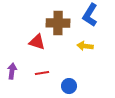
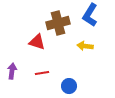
brown cross: rotated 15 degrees counterclockwise
